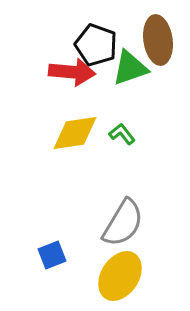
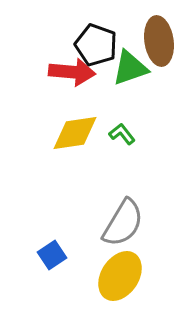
brown ellipse: moved 1 px right, 1 px down
blue square: rotated 12 degrees counterclockwise
